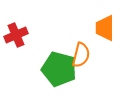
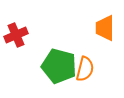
orange semicircle: moved 4 px right, 14 px down
green pentagon: moved 3 px up
